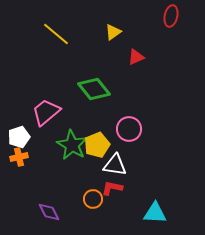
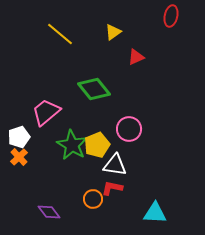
yellow line: moved 4 px right
orange cross: rotated 30 degrees counterclockwise
purple diamond: rotated 10 degrees counterclockwise
